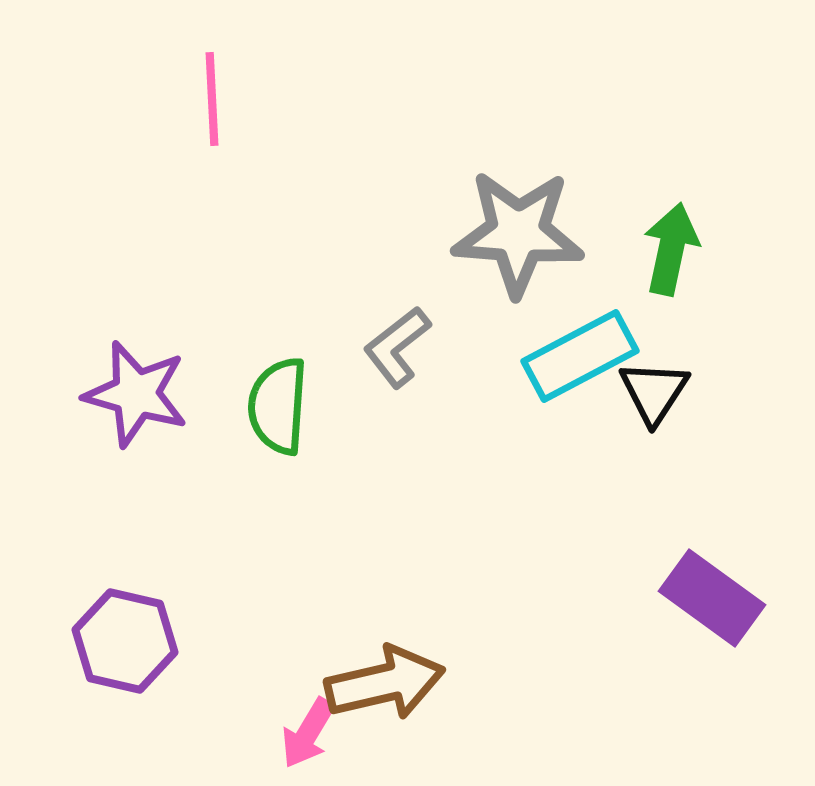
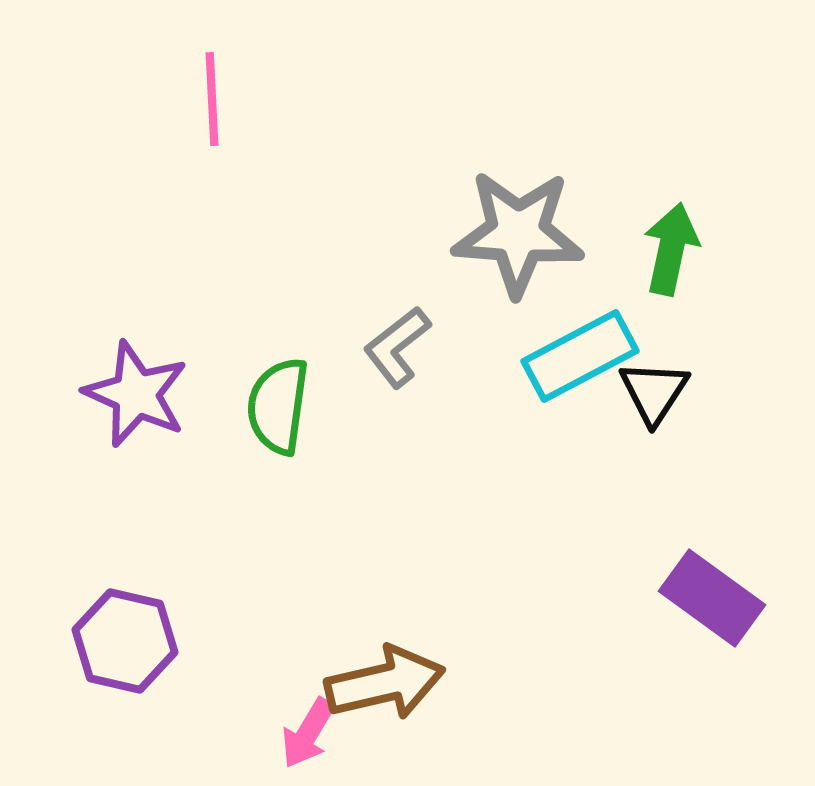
purple star: rotated 8 degrees clockwise
green semicircle: rotated 4 degrees clockwise
